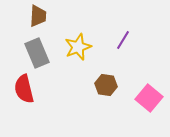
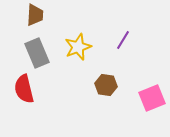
brown trapezoid: moved 3 px left, 1 px up
pink square: moved 3 px right; rotated 28 degrees clockwise
